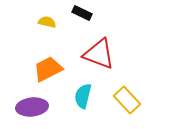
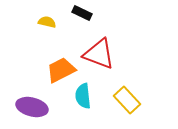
orange trapezoid: moved 13 px right, 1 px down
cyan semicircle: rotated 20 degrees counterclockwise
purple ellipse: rotated 20 degrees clockwise
